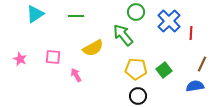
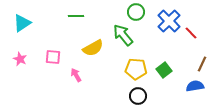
cyan triangle: moved 13 px left, 9 px down
red line: rotated 48 degrees counterclockwise
